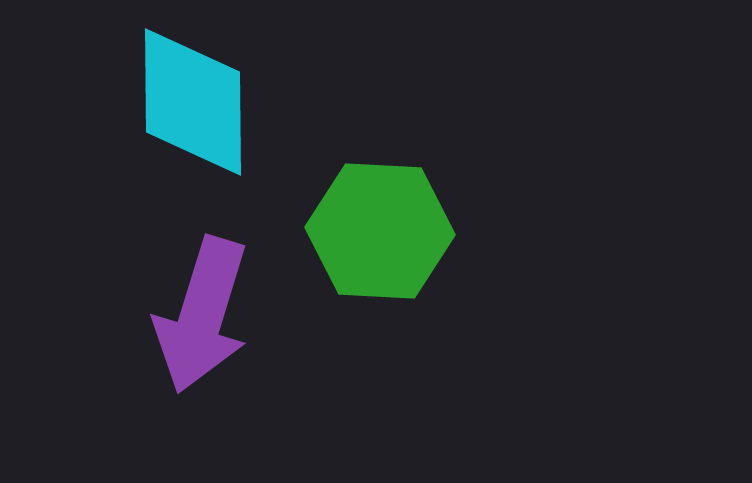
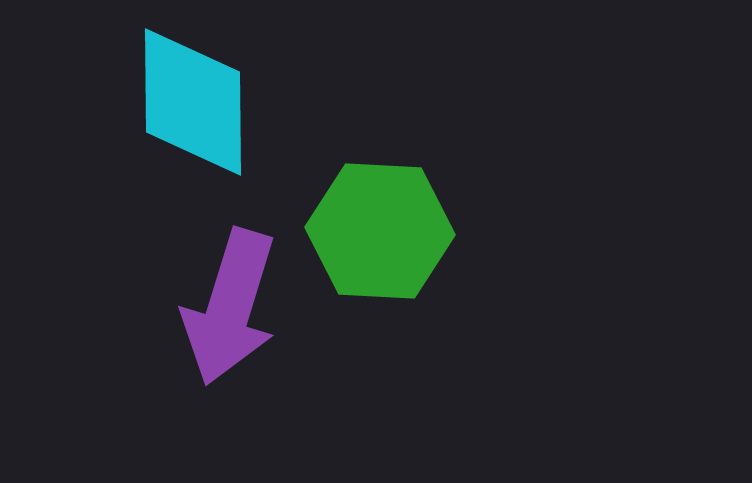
purple arrow: moved 28 px right, 8 px up
